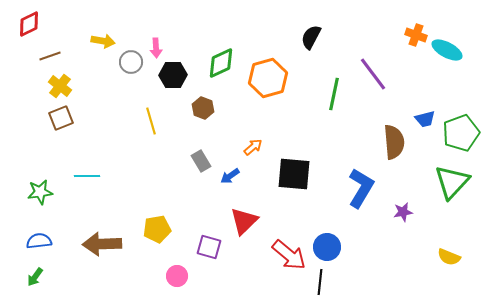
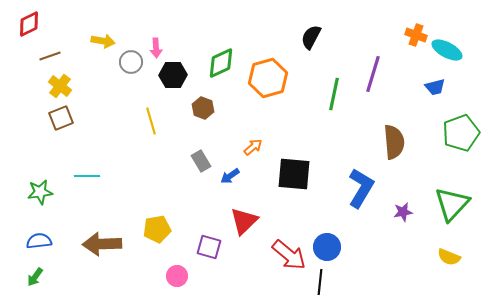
purple line: rotated 54 degrees clockwise
blue trapezoid: moved 10 px right, 32 px up
green triangle: moved 22 px down
